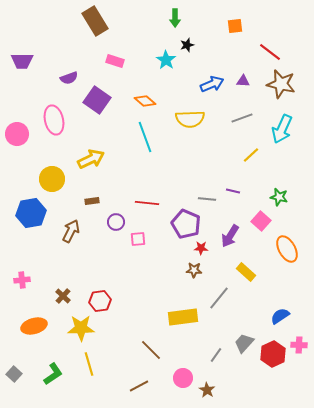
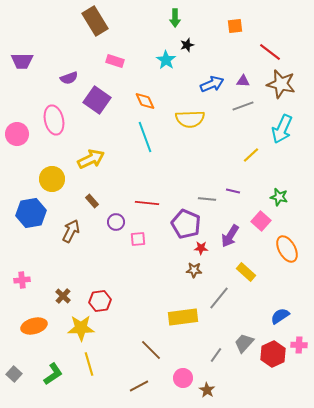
orange diamond at (145, 101): rotated 25 degrees clockwise
gray line at (242, 118): moved 1 px right, 12 px up
brown rectangle at (92, 201): rotated 56 degrees clockwise
